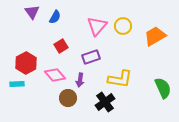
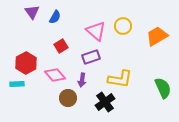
pink triangle: moved 1 px left, 5 px down; rotated 30 degrees counterclockwise
orange trapezoid: moved 2 px right
purple arrow: moved 2 px right
